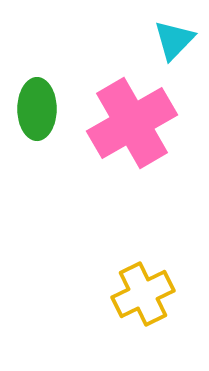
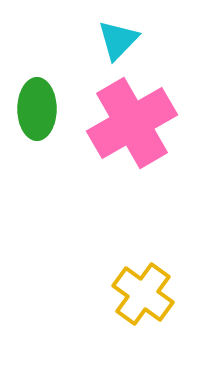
cyan triangle: moved 56 px left
yellow cross: rotated 28 degrees counterclockwise
